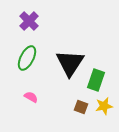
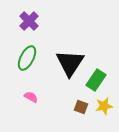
green rectangle: rotated 15 degrees clockwise
